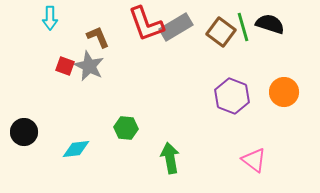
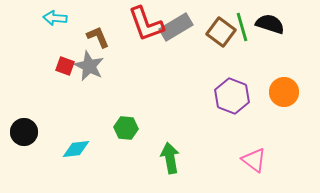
cyan arrow: moved 5 px right; rotated 95 degrees clockwise
green line: moved 1 px left
